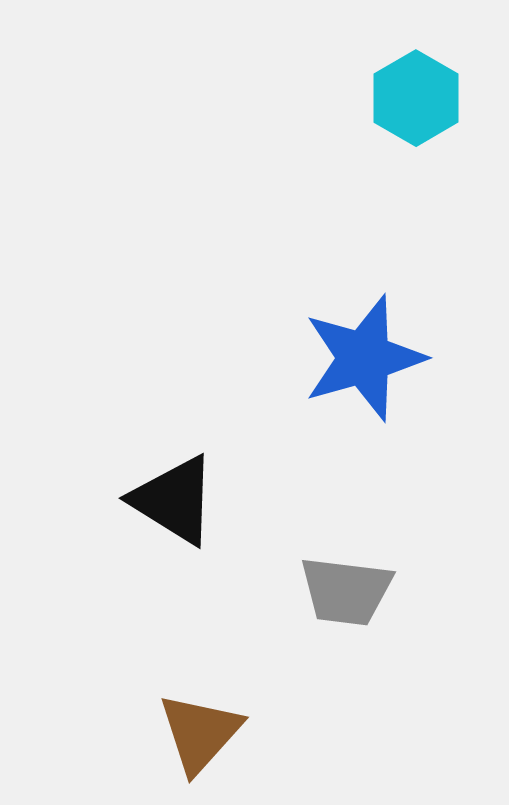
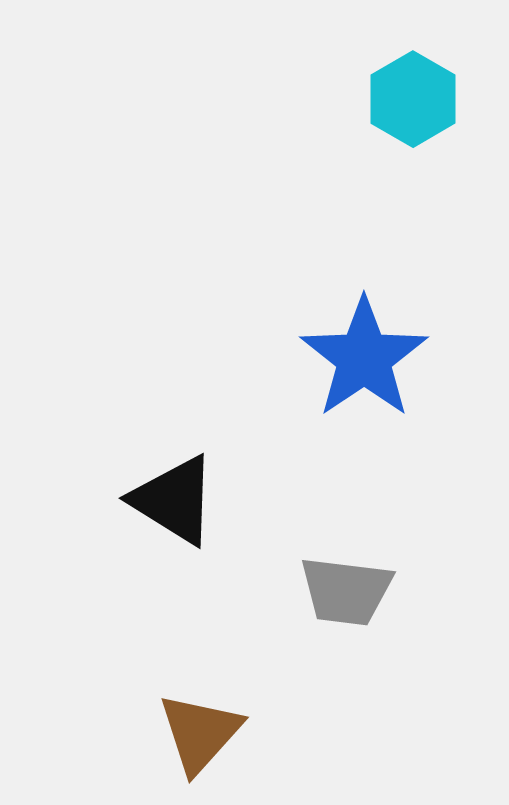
cyan hexagon: moved 3 px left, 1 px down
blue star: rotated 18 degrees counterclockwise
